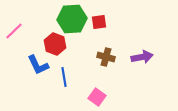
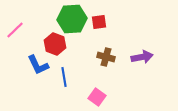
pink line: moved 1 px right, 1 px up
